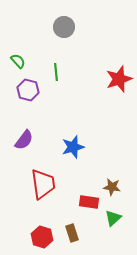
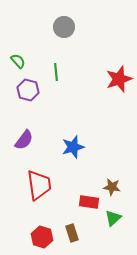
red trapezoid: moved 4 px left, 1 px down
